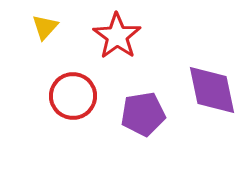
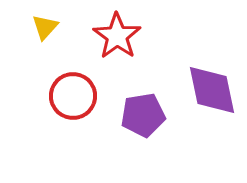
purple pentagon: moved 1 px down
